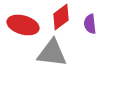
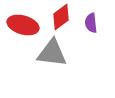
purple semicircle: moved 1 px right, 1 px up
